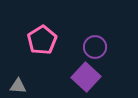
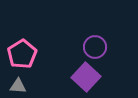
pink pentagon: moved 20 px left, 14 px down
